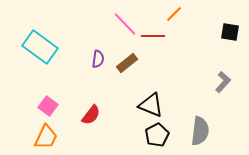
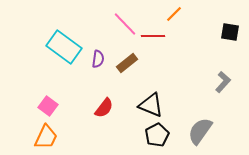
cyan rectangle: moved 24 px right
red semicircle: moved 13 px right, 7 px up
gray semicircle: rotated 152 degrees counterclockwise
